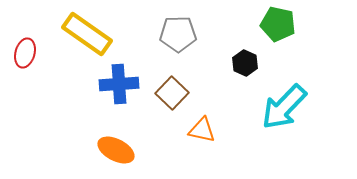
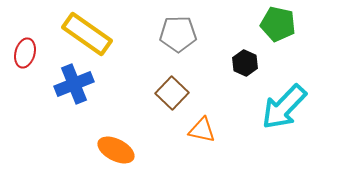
blue cross: moved 45 px left; rotated 18 degrees counterclockwise
